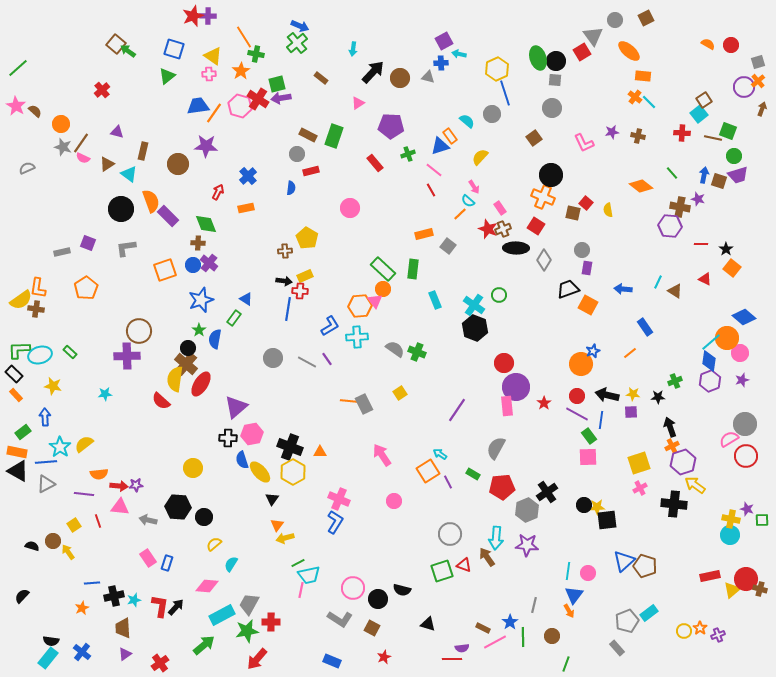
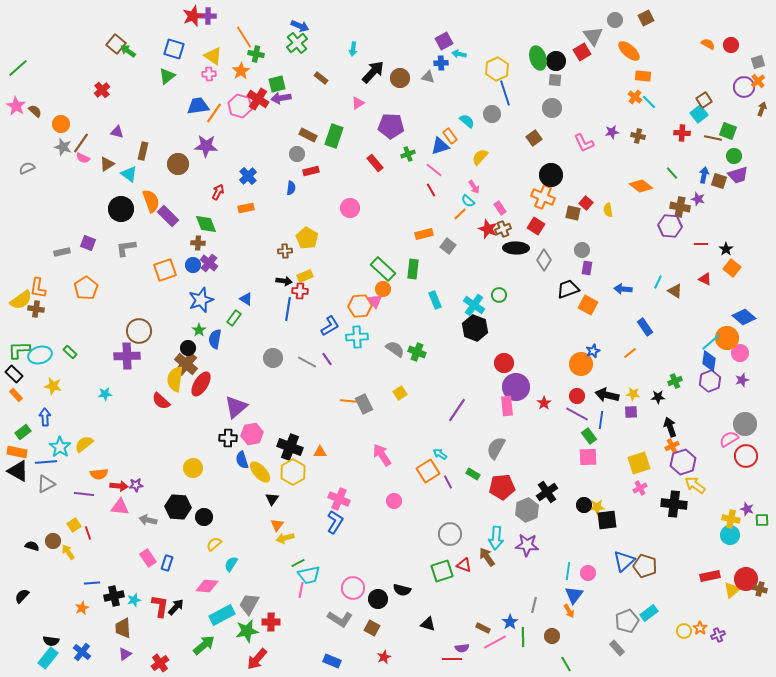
red line at (98, 521): moved 10 px left, 12 px down
green line at (566, 664): rotated 49 degrees counterclockwise
